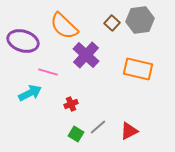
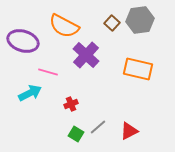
orange semicircle: rotated 16 degrees counterclockwise
